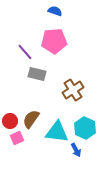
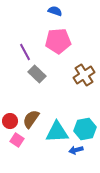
pink pentagon: moved 4 px right
purple line: rotated 12 degrees clockwise
gray rectangle: rotated 30 degrees clockwise
brown cross: moved 11 px right, 15 px up
cyan hexagon: moved 1 px down; rotated 25 degrees clockwise
cyan triangle: rotated 10 degrees counterclockwise
pink square: moved 2 px down; rotated 32 degrees counterclockwise
blue arrow: rotated 104 degrees clockwise
